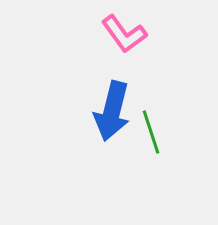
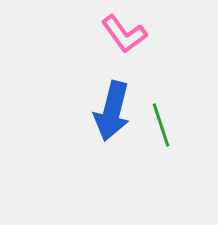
green line: moved 10 px right, 7 px up
